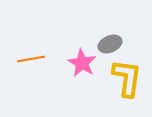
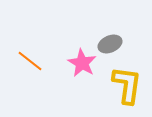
orange line: moved 1 px left, 2 px down; rotated 48 degrees clockwise
yellow L-shape: moved 7 px down
